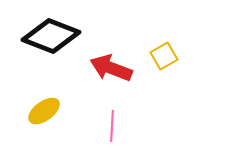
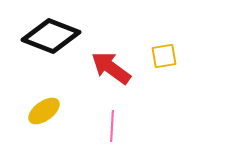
yellow square: rotated 20 degrees clockwise
red arrow: rotated 15 degrees clockwise
